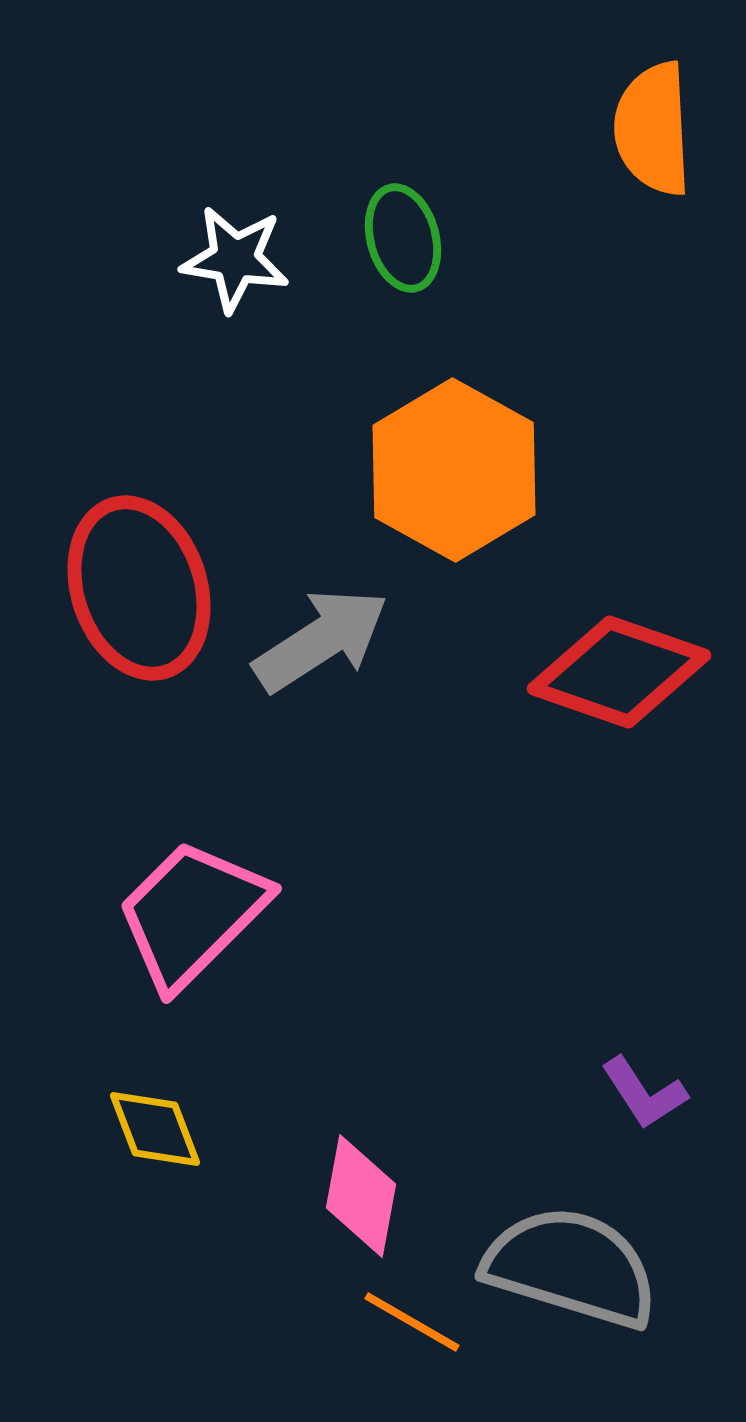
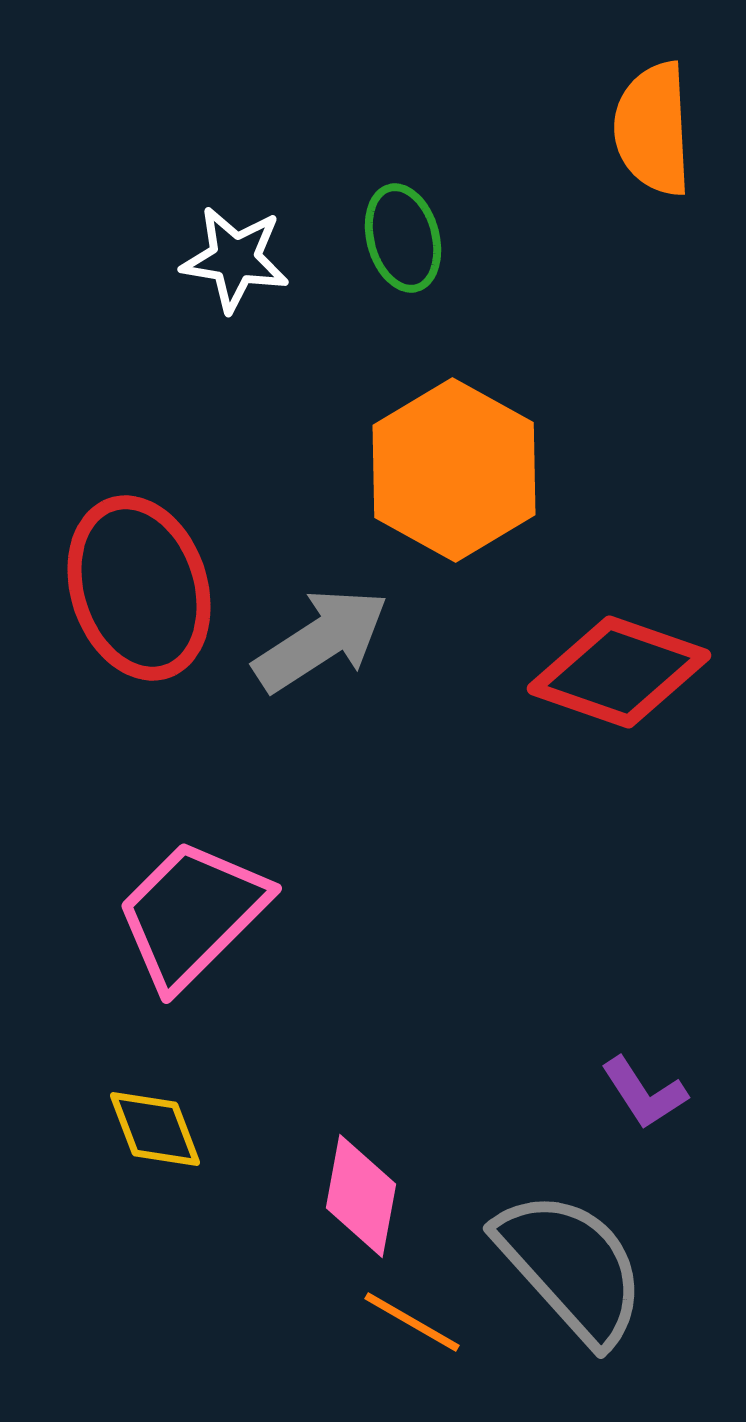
gray semicircle: rotated 31 degrees clockwise
